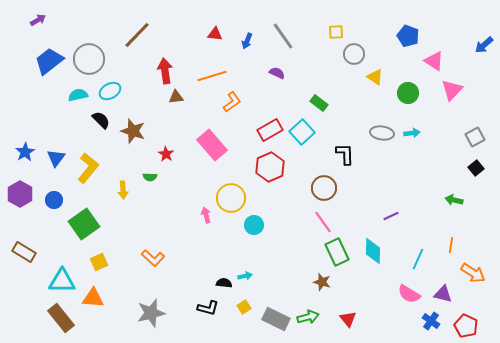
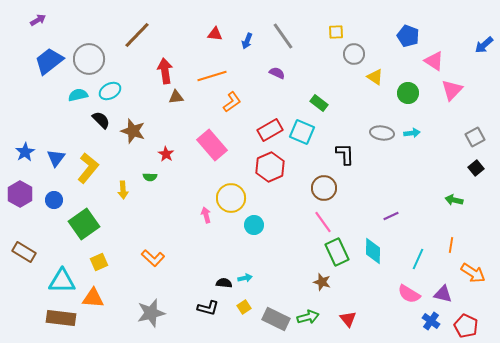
cyan square at (302, 132): rotated 25 degrees counterclockwise
cyan arrow at (245, 276): moved 2 px down
brown rectangle at (61, 318): rotated 44 degrees counterclockwise
